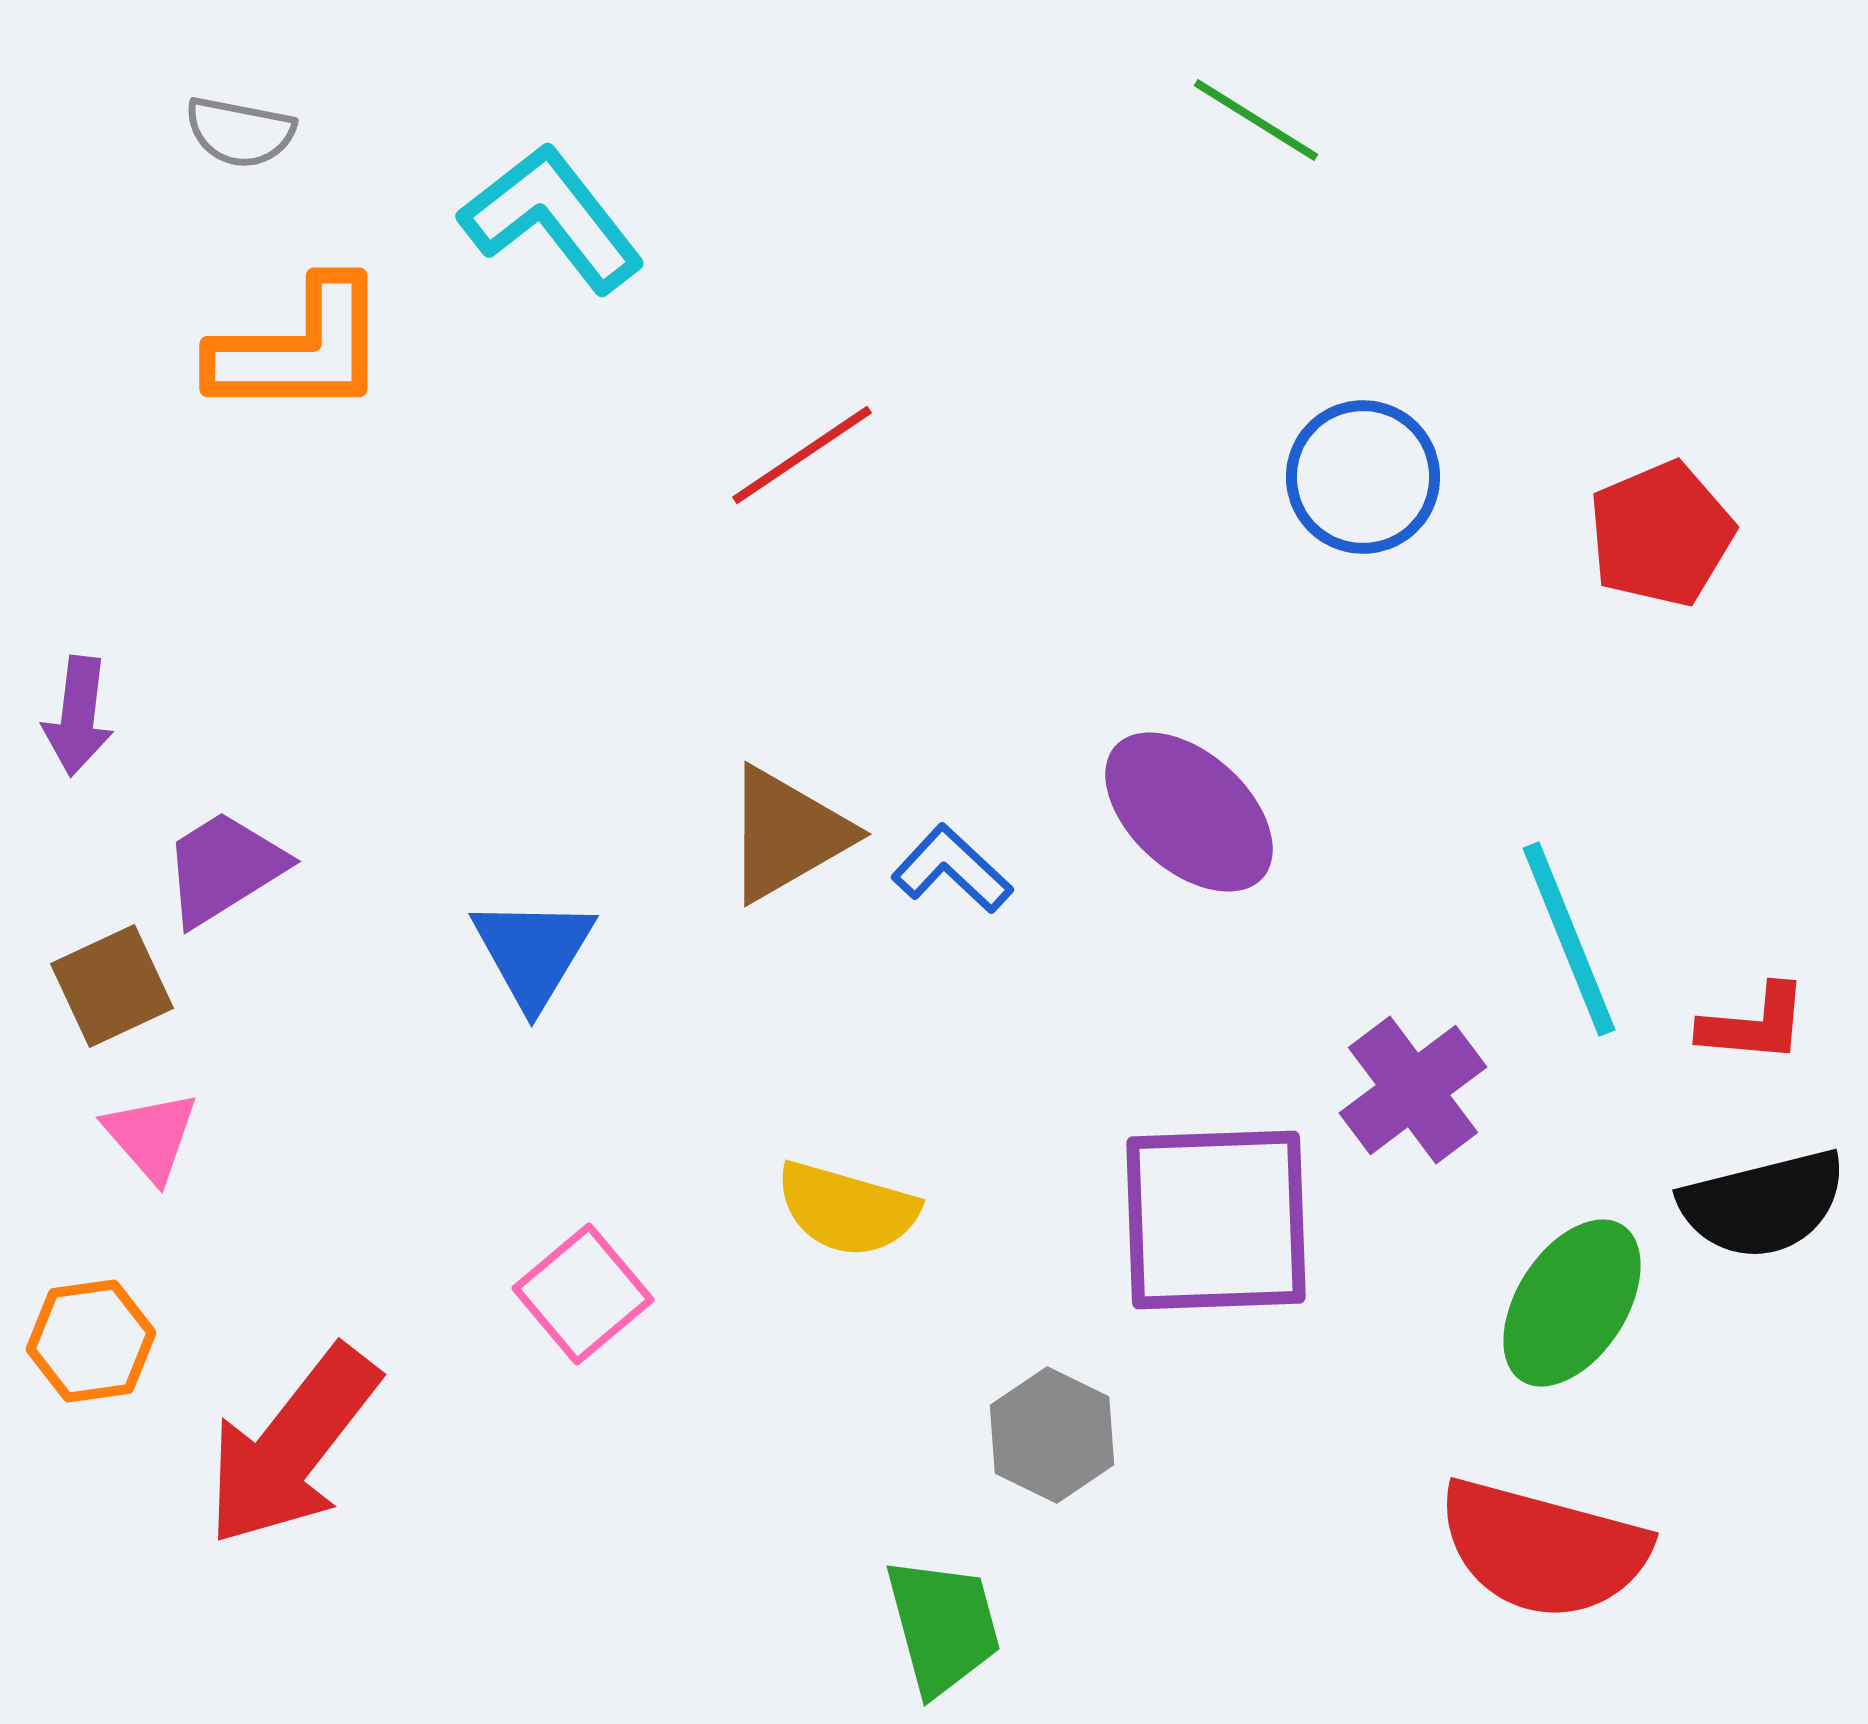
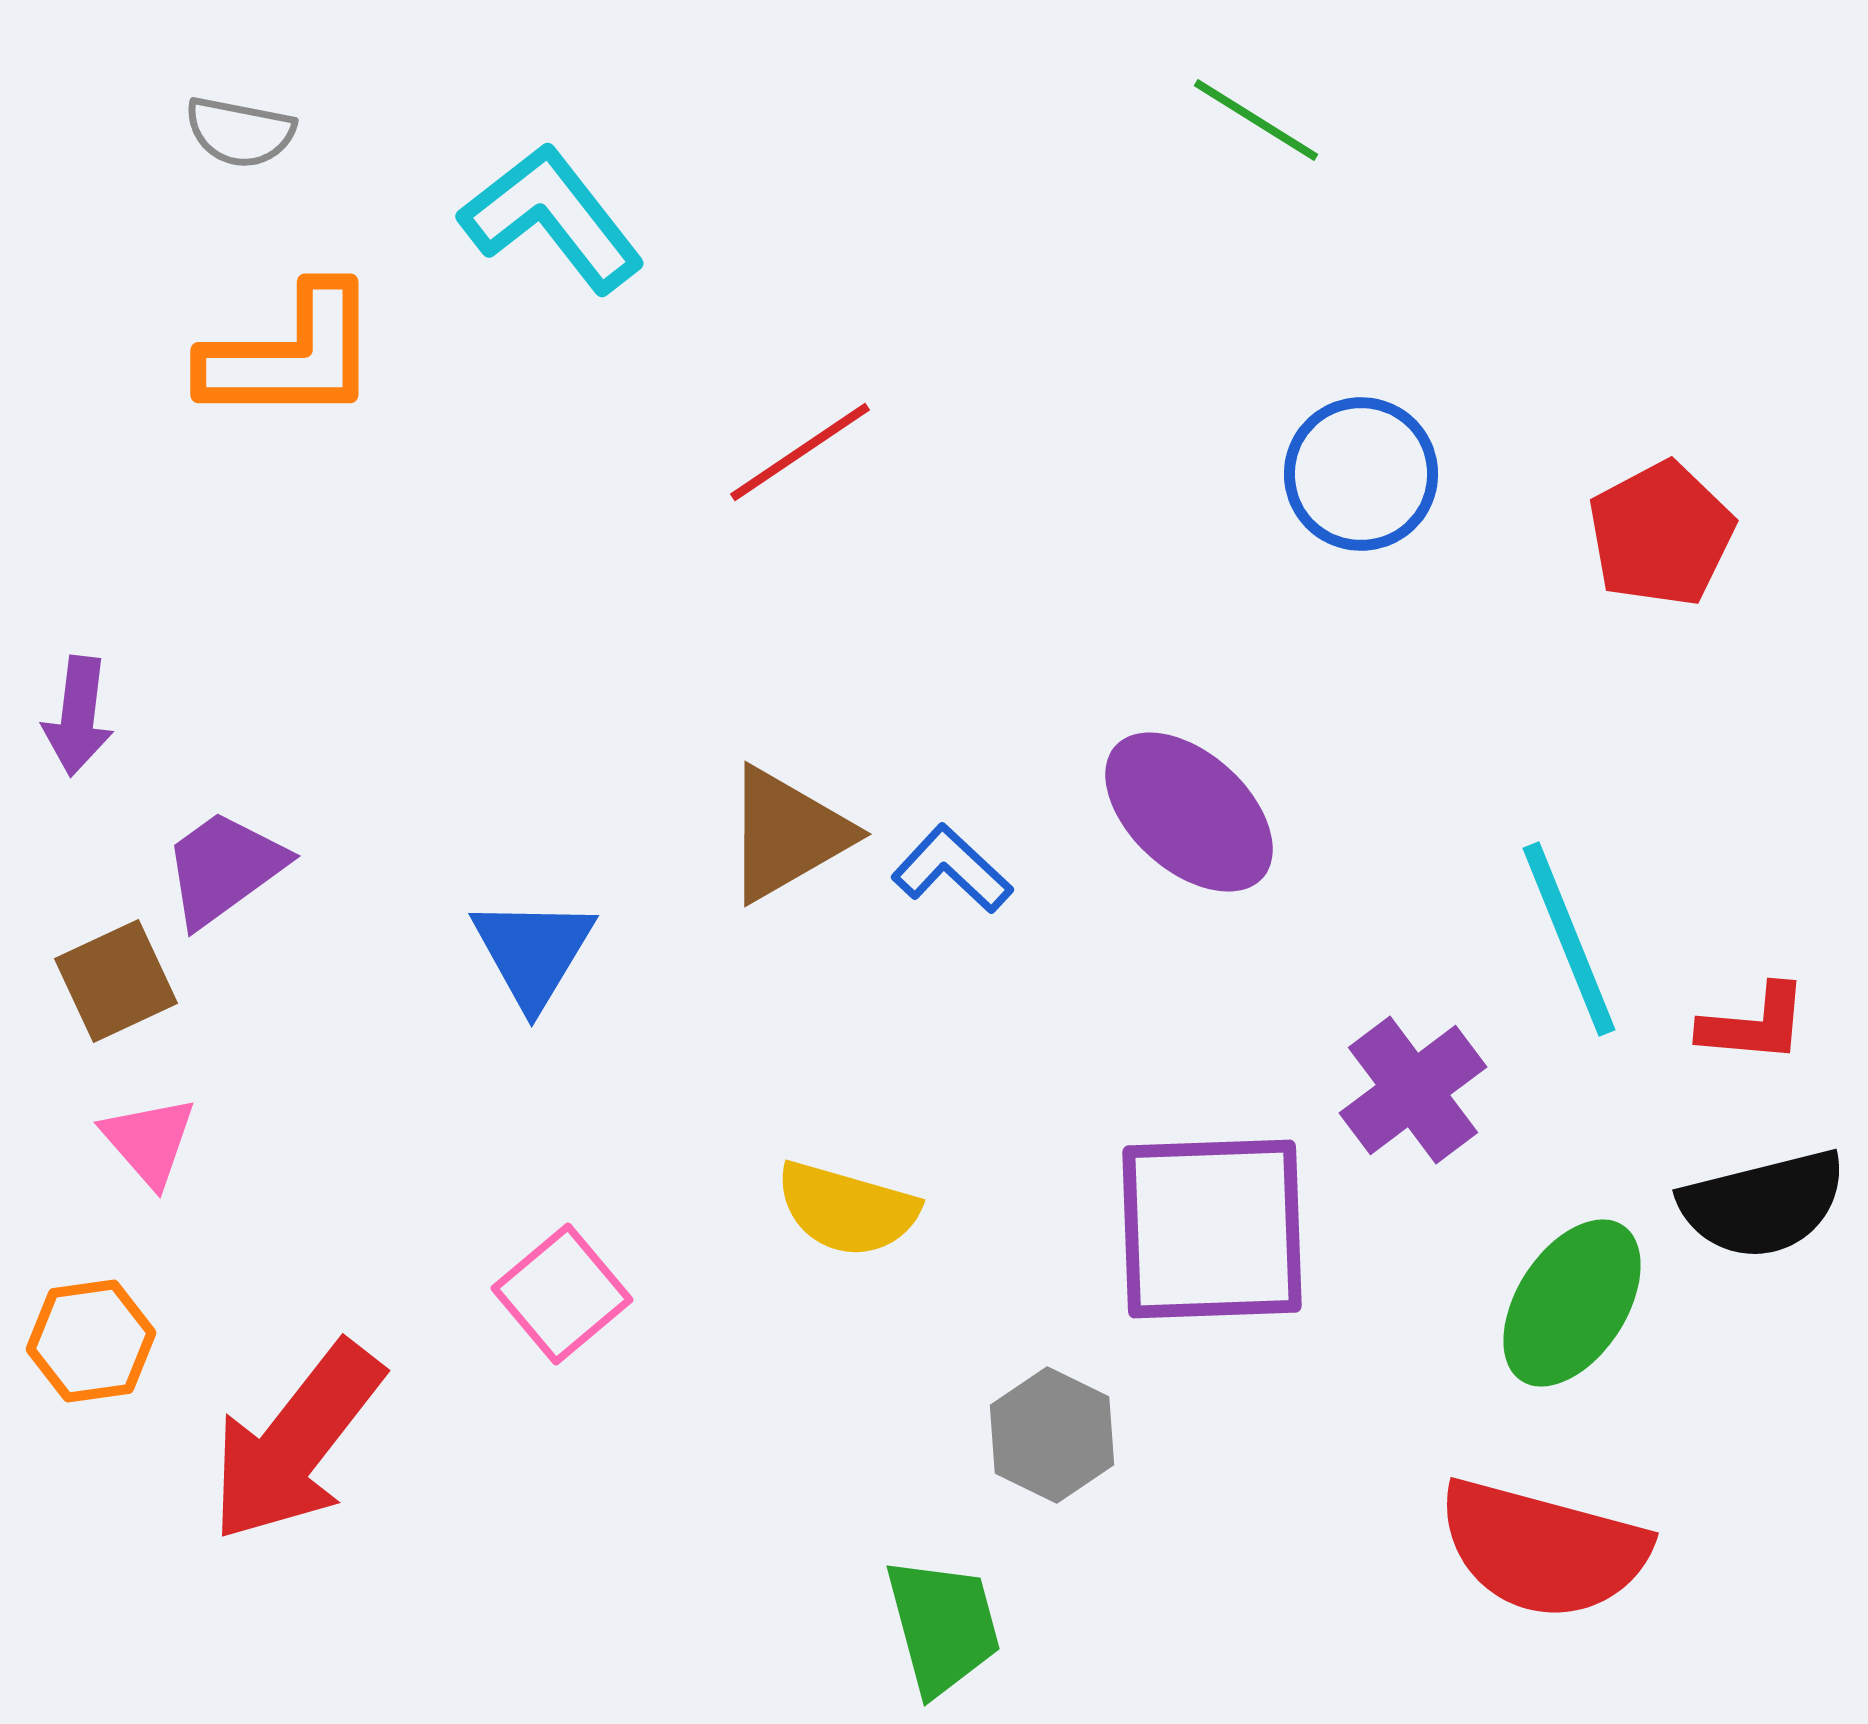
orange L-shape: moved 9 px left, 6 px down
red line: moved 2 px left, 3 px up
blue circle: moved 2 px left, 3 px up
red pentagon: rotated 5 degrees counterclockwise
purple trapezoid: rotated 4 degrees counterclockwise
brown square: moved 4 px right, 5 px up
pink triangle: moved 2 px left, 5 px down
purple square: moved 4 px left, 9 px down
pink square: moved 21 px left
red arrow: moved 4 px right, 4 px up
